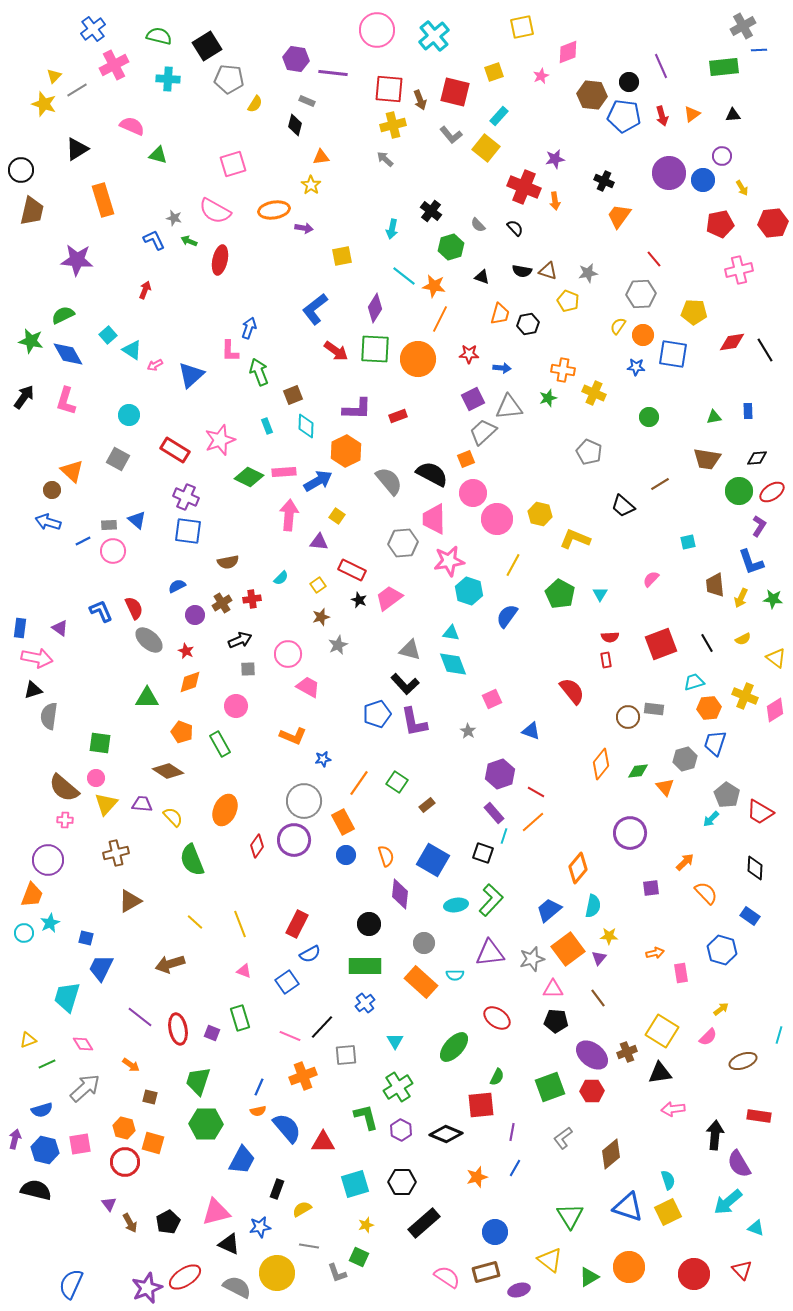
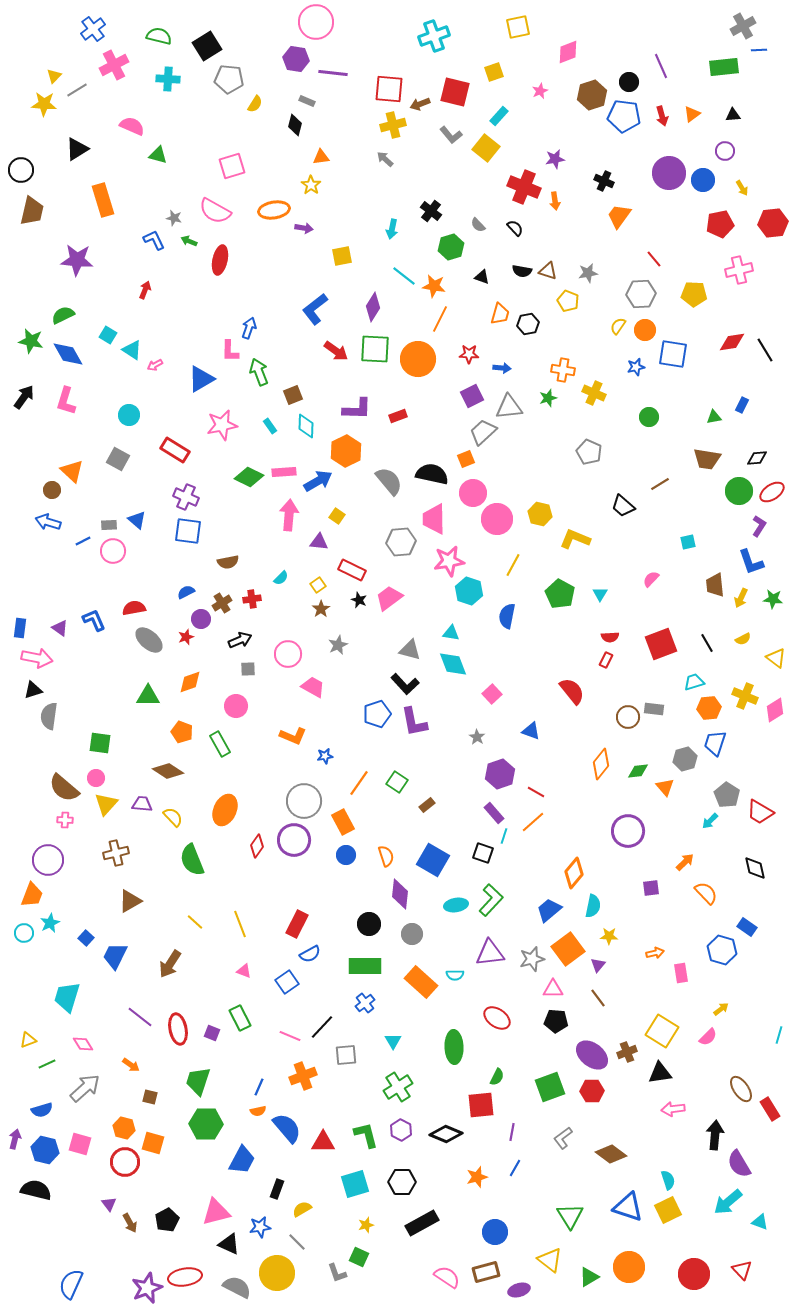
yellow square at (522, 27): moved 4 px left
pink circle at (377, 30): moved 61 px left, 8 px up
cyan cross at (434, 36): rotated 20 degrees clockwise
pink star at (541, 76): moved 1 px left, 15 px down
brown hexagon at (592, 95): rotated 24 degrees counterclockwise
brown arrow at (420, 100): moved 4 px down; rotated 90 degrees clockwise
yellow star at (44, 104): rotated 15 degrees counterclockwise
purple circle at (722, 156): moved 3 px right, 5 px up
pink square at (233, 164): moved 1 px left, 2 px down
purple diamond at (375, 308): moved 2 px left, 1 px up
yellow pentagon at (694, 312): moved 18 px up
cyan square at (108, 335): rotated 18 degrees counterclockwise
orange circle at (643, 335): moved 2 px right, 5 px up
blue star at (636, 367): rotated 18 degrees counterclockwise
blue triangle at (191, 375): moved 10 px right, 4 px down; rotated 12 degrees clockwise
purple square at (473, 399): moved 1 px left, 3 px up
blue rectangle at (748, 411): moved 6 px left, 6 px up; rotated 28 degrees clockwise
cyan rectangle at (267, 426): moved 3 px right; rotated 14 degrees counterclockwise
pink star at (220, 440): moved 2 px right, 15 px up; rotated 8 degrees clockwise
black semicircle at (432, 474): rotated 16 degrees counterclockwise
gray hexagon at (403, 543): moved 2 px left, 1 px up
blue semicircle at (177, 586): moved 9 px right, 6 px down
red semicircle at (134, 608): rotated 75 degrees counterclockwise
blue L-shape at (101, 611): moved 7 px left, 9 px down
purple circle at (195, 615): moved 6 px right, 4 px down
blue semicircle at (507, 616): rotated 25 degrees counterclockwise
brown star at (321, 617): moved 8 px up; rotated 18 degrees counterclockwise
red star at (186, 651): moved 14 px up; rotated 28 degrees clockwise
red rectangle at (606, 660): rotated 35 degrees clockwise
pink trapezoid at (308, 687): moved 5 px right
green triangle at (147, 698): moved 1 px right, 2 px up
pink square at (492, 699): moved 5 px up; rotated 18 degrees counterclockwise
gray star at (468, 731): moved 9 px right, 6 px down
blue star at (323, 759): moved 2 px right, 3 px up
cyan arrow at (711, 819): moved 1 px left, 2 px down
purple circle at (630, 833): moved 2 px left, 2 px up
orange diamond at (578, 868): moved 4 px left, 5 px down
black diamond at (755, 868): rotated 15 degrees counterclockwise
blue rectangle at (750, 916): moved 3 px left, 11 px down
blue square at (86, 938): rotated 28 degrees clockwise
gray circle at (424, 943): moved 12 px left, 9 px up
purple triangle at (599, 958): moved 1 px left, 7 px down
brown arrow at (170, 964): rotated 40 degrees counterclockwise
blue trapezoid at (101, 968): moved 14 px right, 12 px up
green rectangle at (240, 1018): rotated 10 degrees counterclockwise
cyan triangle at (395, 1041): moved 2 px left
green ellipse at (454, 1047): rotated 44 degrees counterclockwise
brown ellipse at (743, 1061): moved 2 px left, 28 px down; rotated 76 degrees clockwise
red rectangle at (759, 1116): moved 11 px right, 7 px up; rotated 50 degrees clockwise
green L-shape at (366, 1117): moved 18 px down
pink square at (80, 1144): rotated 25 degrees clockwise
brown diamond at (611, 1154): rotated 76 degrees clockwise
yellow square at (668, 1212): moved 2 px up
black pentagon at (168, 1222): moved 1 px left, 2 px up
black rectangle at (424, 1223): moved 2 px left; rotated 12 degrees clockwise
cyan triangle at (756, 1228): moved 4 px right, 6 px up
gray line at (309, 1246): moved 12 px left, 4 px up; rotated 36 degrees clockwise
red ellipse at (185, 1277): rotated 24 degrees clockwise
